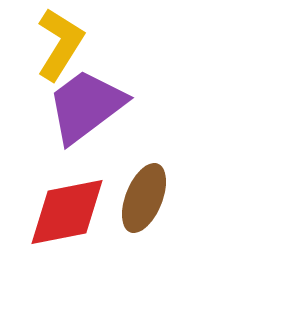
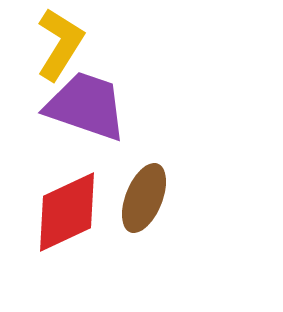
purple trapezoid: rotated 56 degrees clockwise
red diamond: rotated 14 degrees counterclockwise
